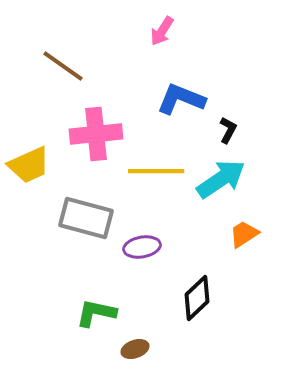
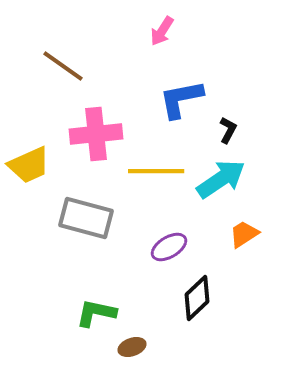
blue L-shape: rotated 33 degrees counterclockwise
purple ellipse: moved 27 px right; rotated 21 degrees counterclockwise
brown ellipse: moved 3 px left, 2 px up
